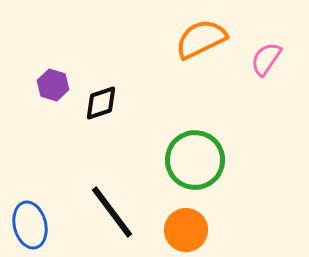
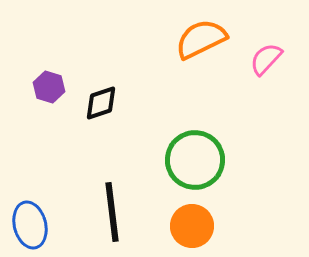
pink semicircle: rotated 9 degrees clockwise
purple hexagon: moved 4 px left, 2 px down
black line: rotated 30 degrees clockwise
orange circle: moved 6 px right, 4 px up
